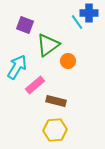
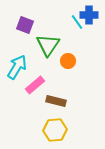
blue cross: moved 2 px down
green triangle: rotated 20 degrees counterclockwise
